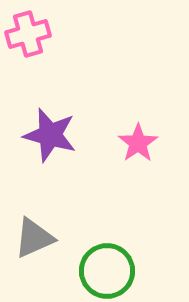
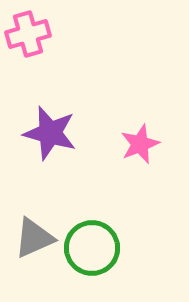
purple star: moved 2 px up
pink star: moved 2 px right, 1 px down; rotated 12 degrees clockwise
green circle: moved 15 px left, 23 px up
